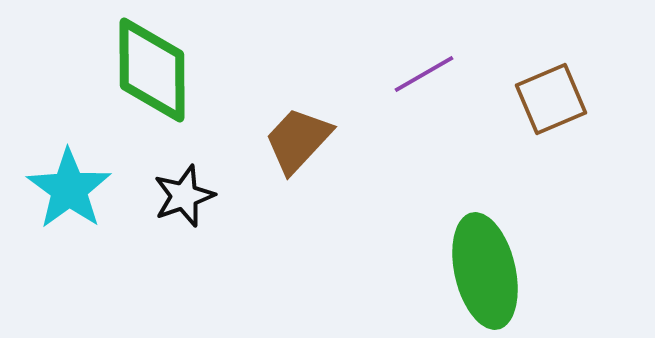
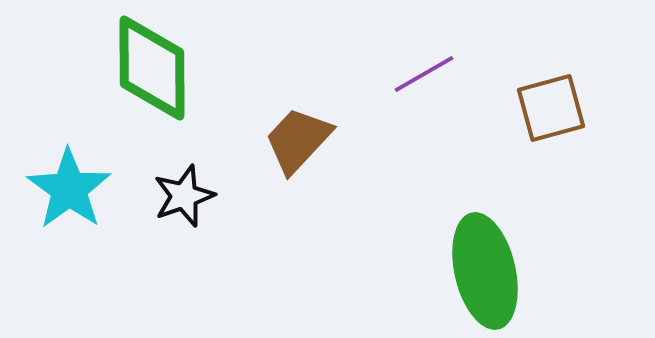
green diamond: moved 2 px up
brown square: moved 9 px down; rotated 8 degrees clockwise
